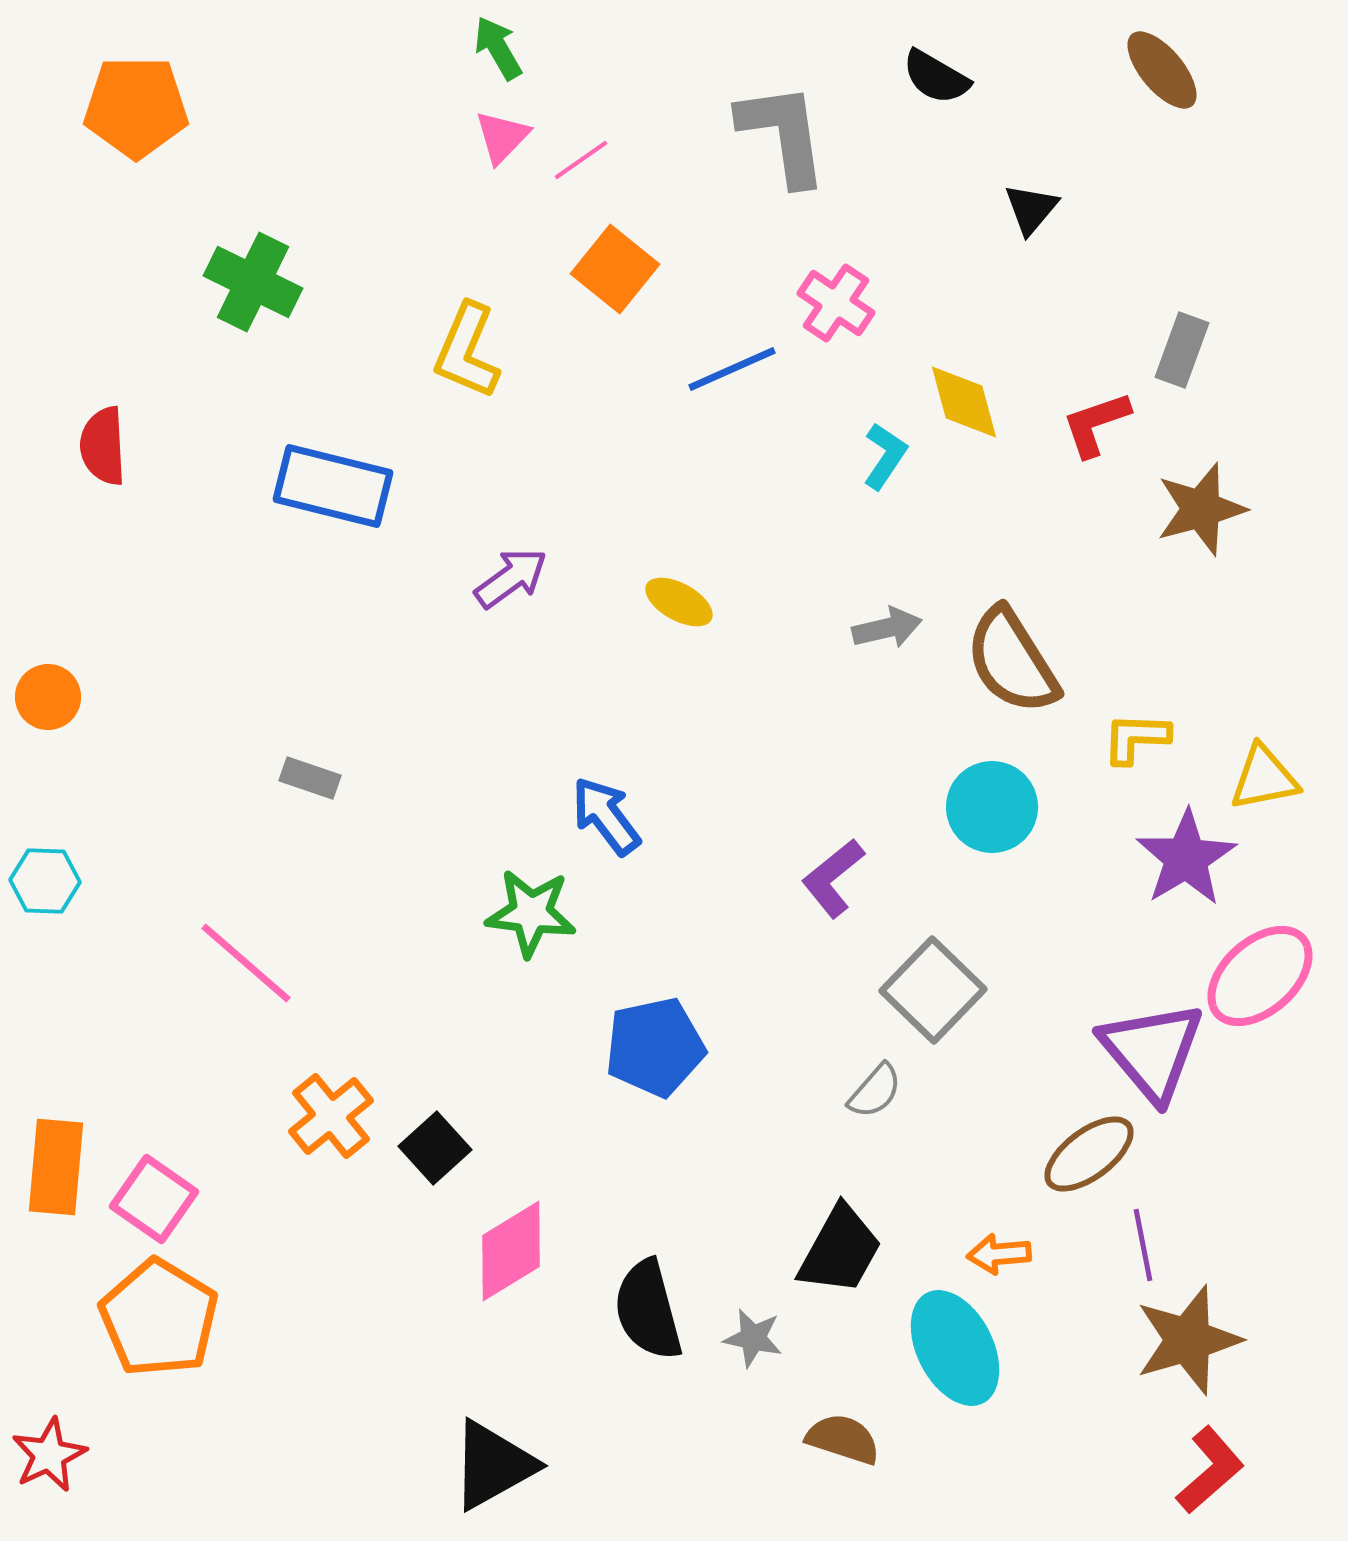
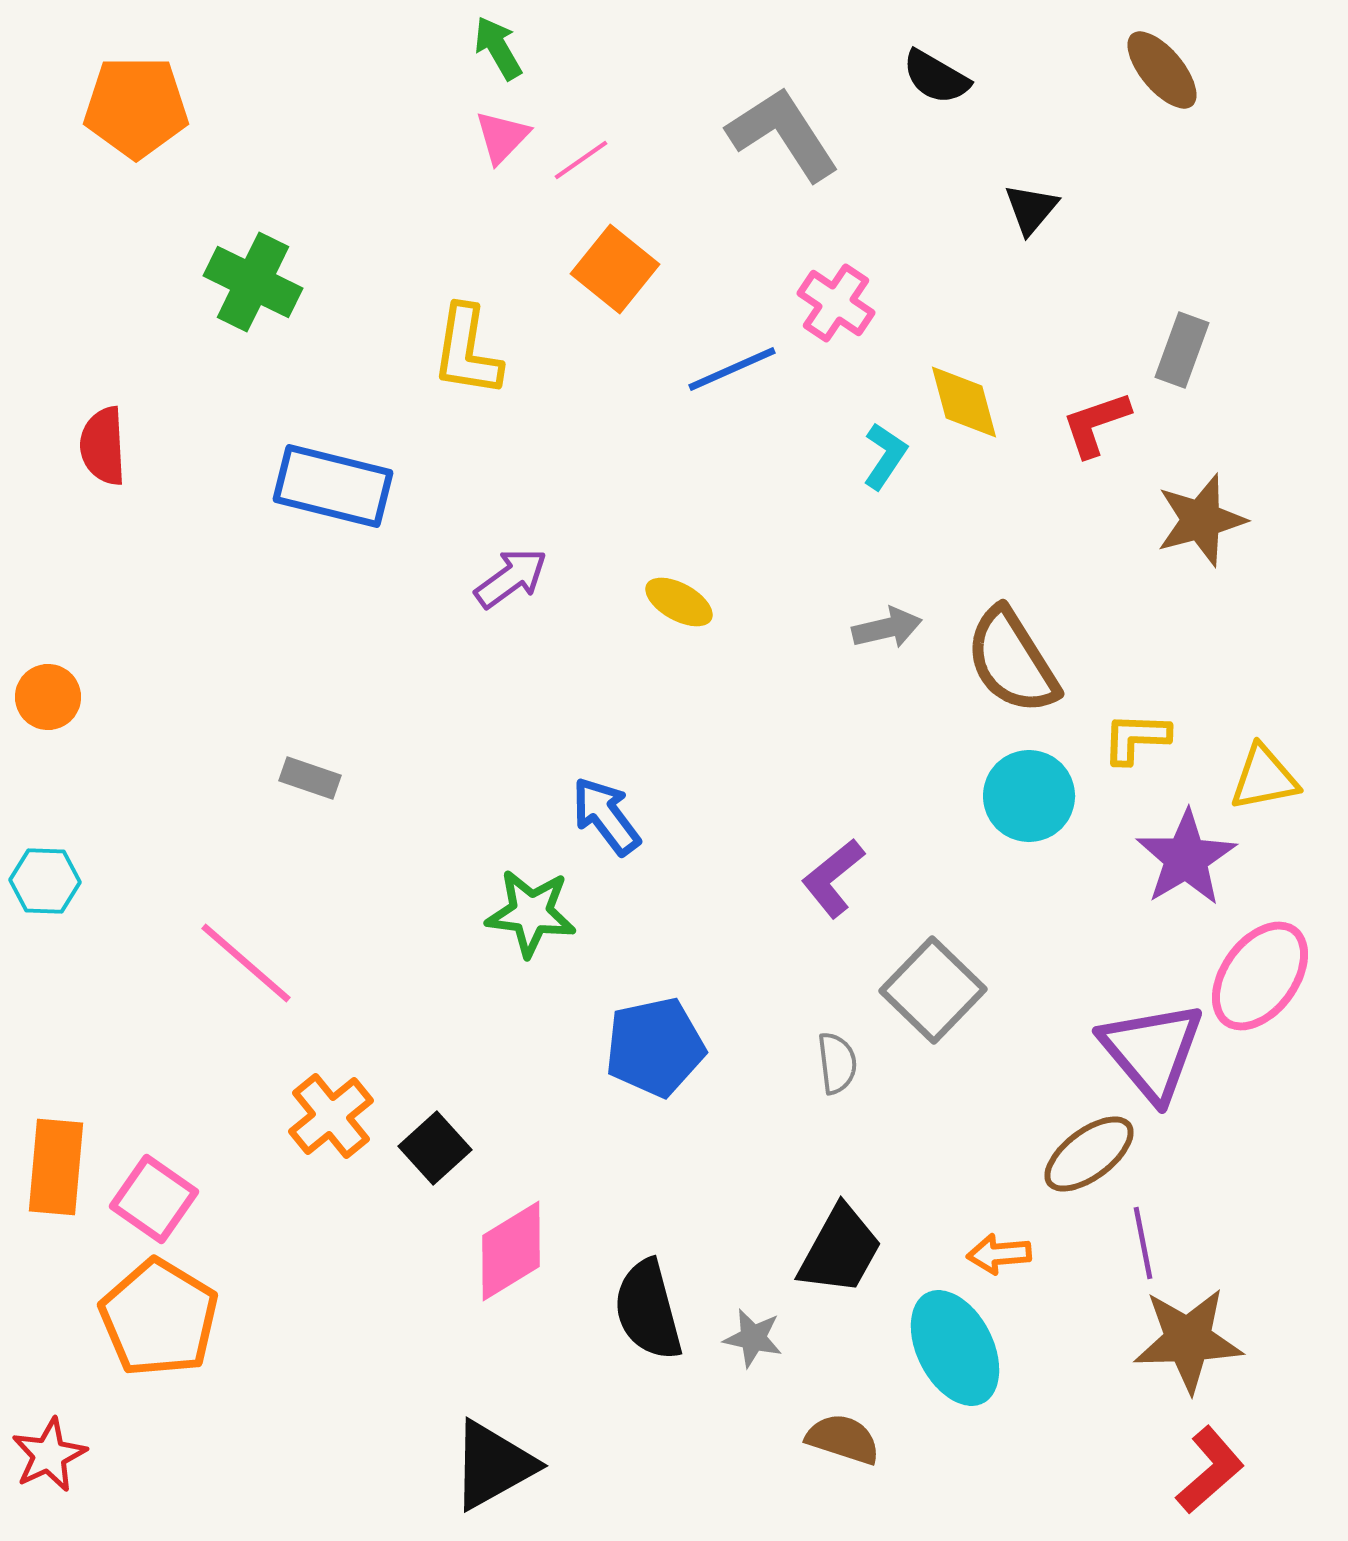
gray L-shape at (783, 134): rotated 25 degrees counterclockwise
yellow L-shape at (467, 351): rotated 14 degrees counterclockwise
brown star at (1201, 509): moved 11 px down
cyan circle at (992, 807): moved 37 px right, 11 px up
pink ellipse at (1260, 976): rotated 12 degrees counterclockwise
gray semicircle at (875, 1091): moved 38 px left, 28 px up; rotated 48 degrees counterclockwise
purple line at (1143, 1245): moved 2 px up
brown star at (1188, 1340): rotated 14 degrees clockwise
